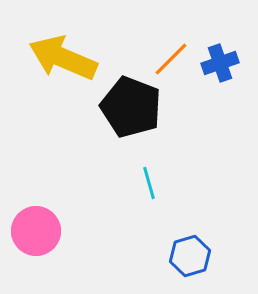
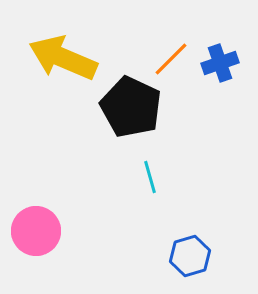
black pentagon: rotated 4 degrees clockwise
cyan line: moved 1 px right, 6 px up
